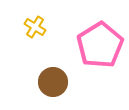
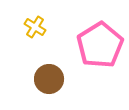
brown circle: moved 4 px left, 3 px up
